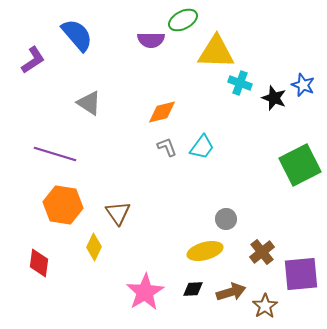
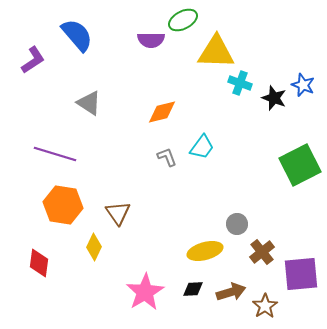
gray L-shape: moved 10 px down
gray circle: moved 11 px right, 5 px down
